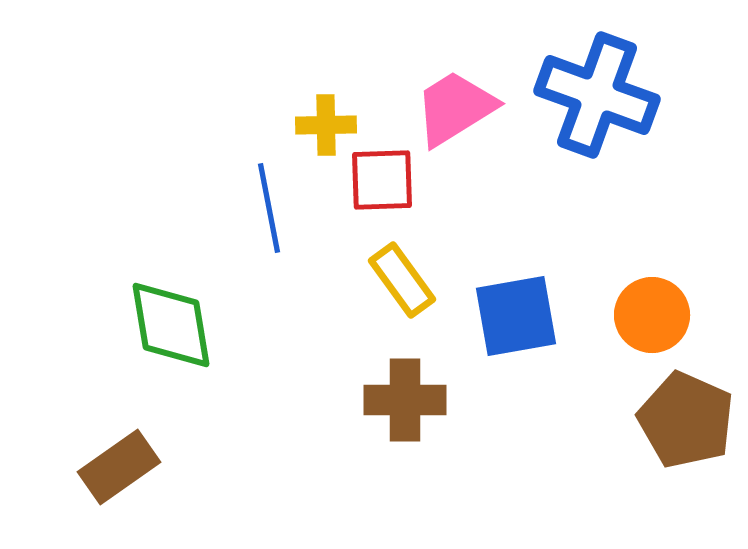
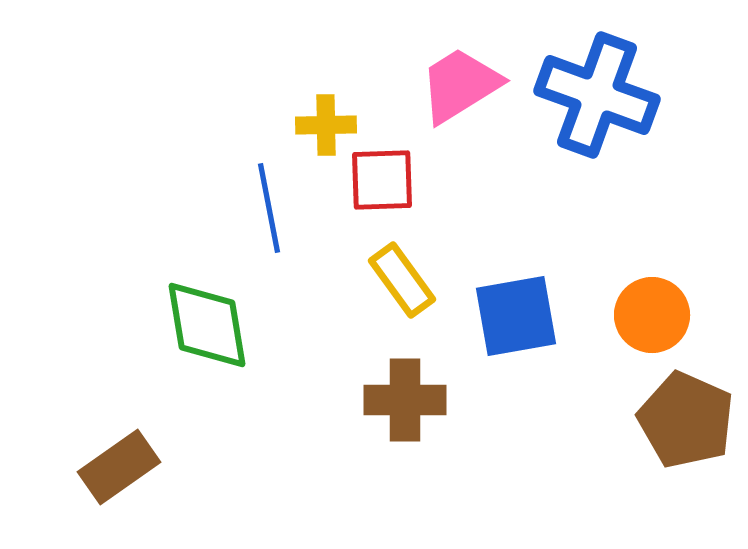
pink trapezoid: moved 5 px right, 23 px up
green diamond: moved 36 px right
